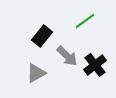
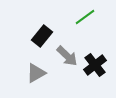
green line: moved 4 px up
